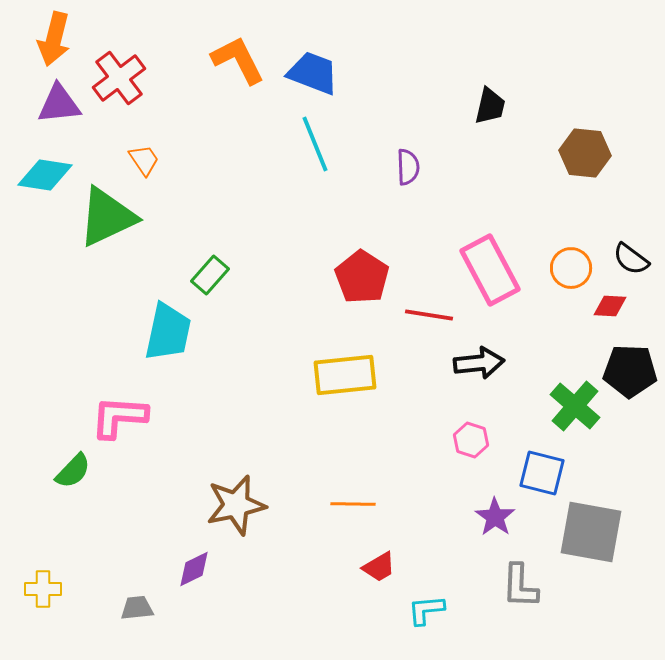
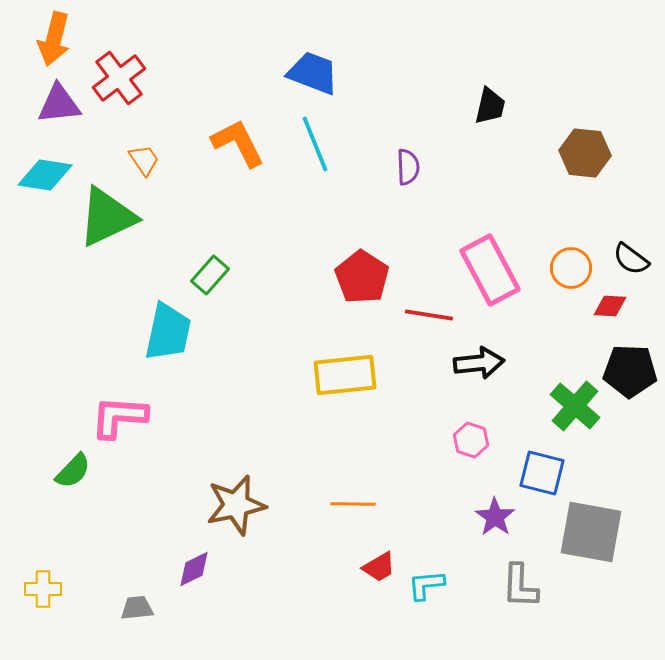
orange L-shape: moved 83 px down
cyan L-shape: moved 25 px up
